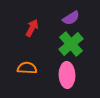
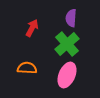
purple semicircle: rotated 126 degrees clockwise
green cross: moved 4 px left
pink ellipse: rotated 25 degrees clockwise
